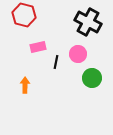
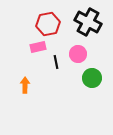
red hexagon: moved 24 px right, 9 px down; rotated 25 degrees counterclockwise
black line: rotated 24 degrees counterclockwise
